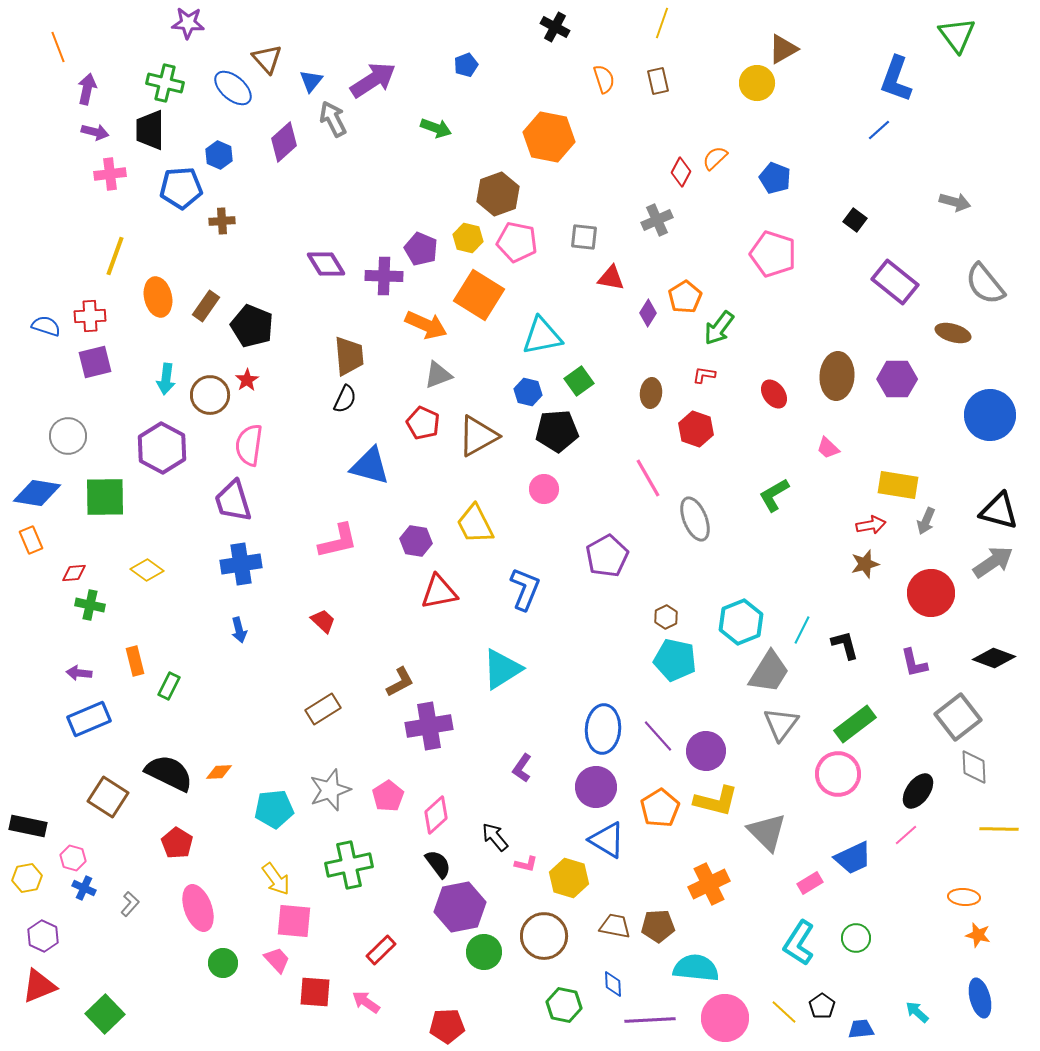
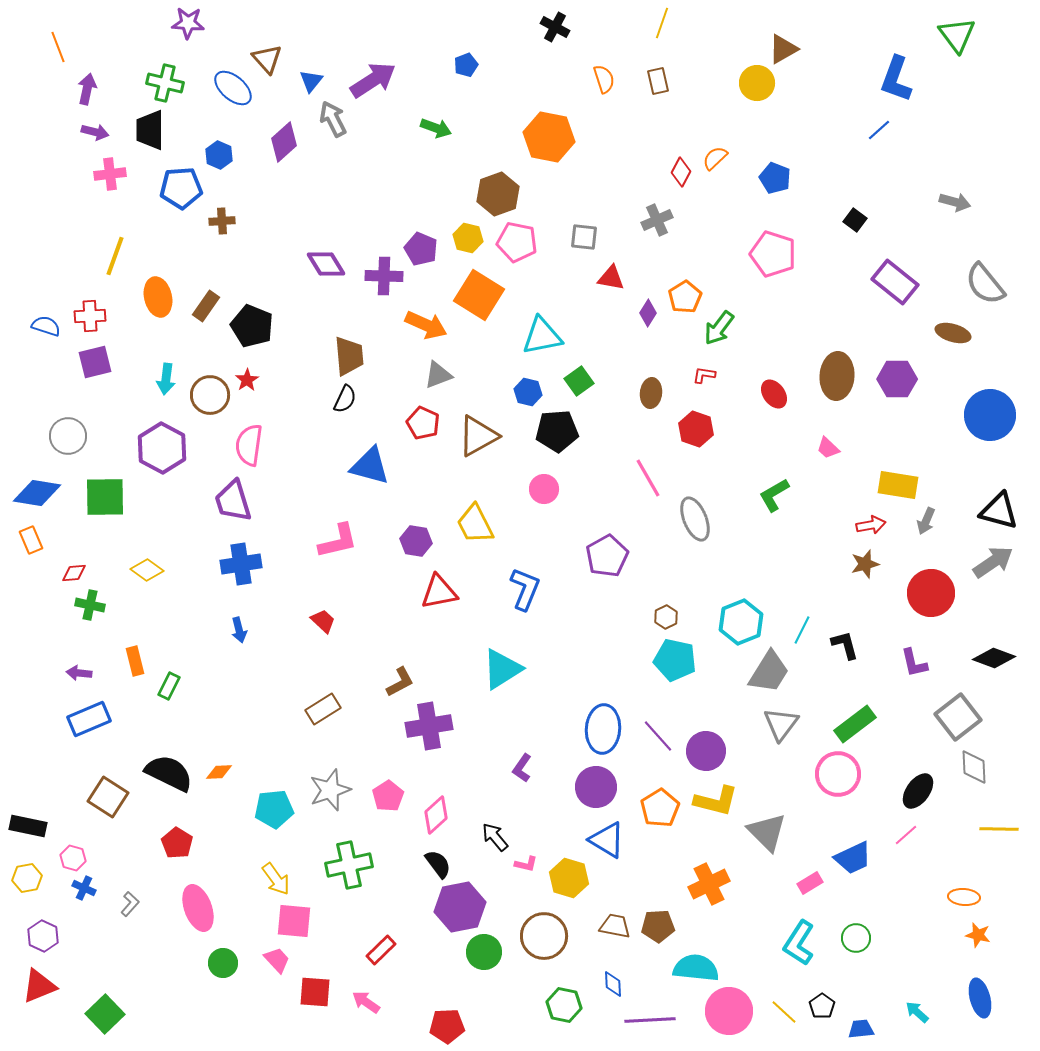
pink circle at (725, 1018): moved 4 px right, 7 px up
